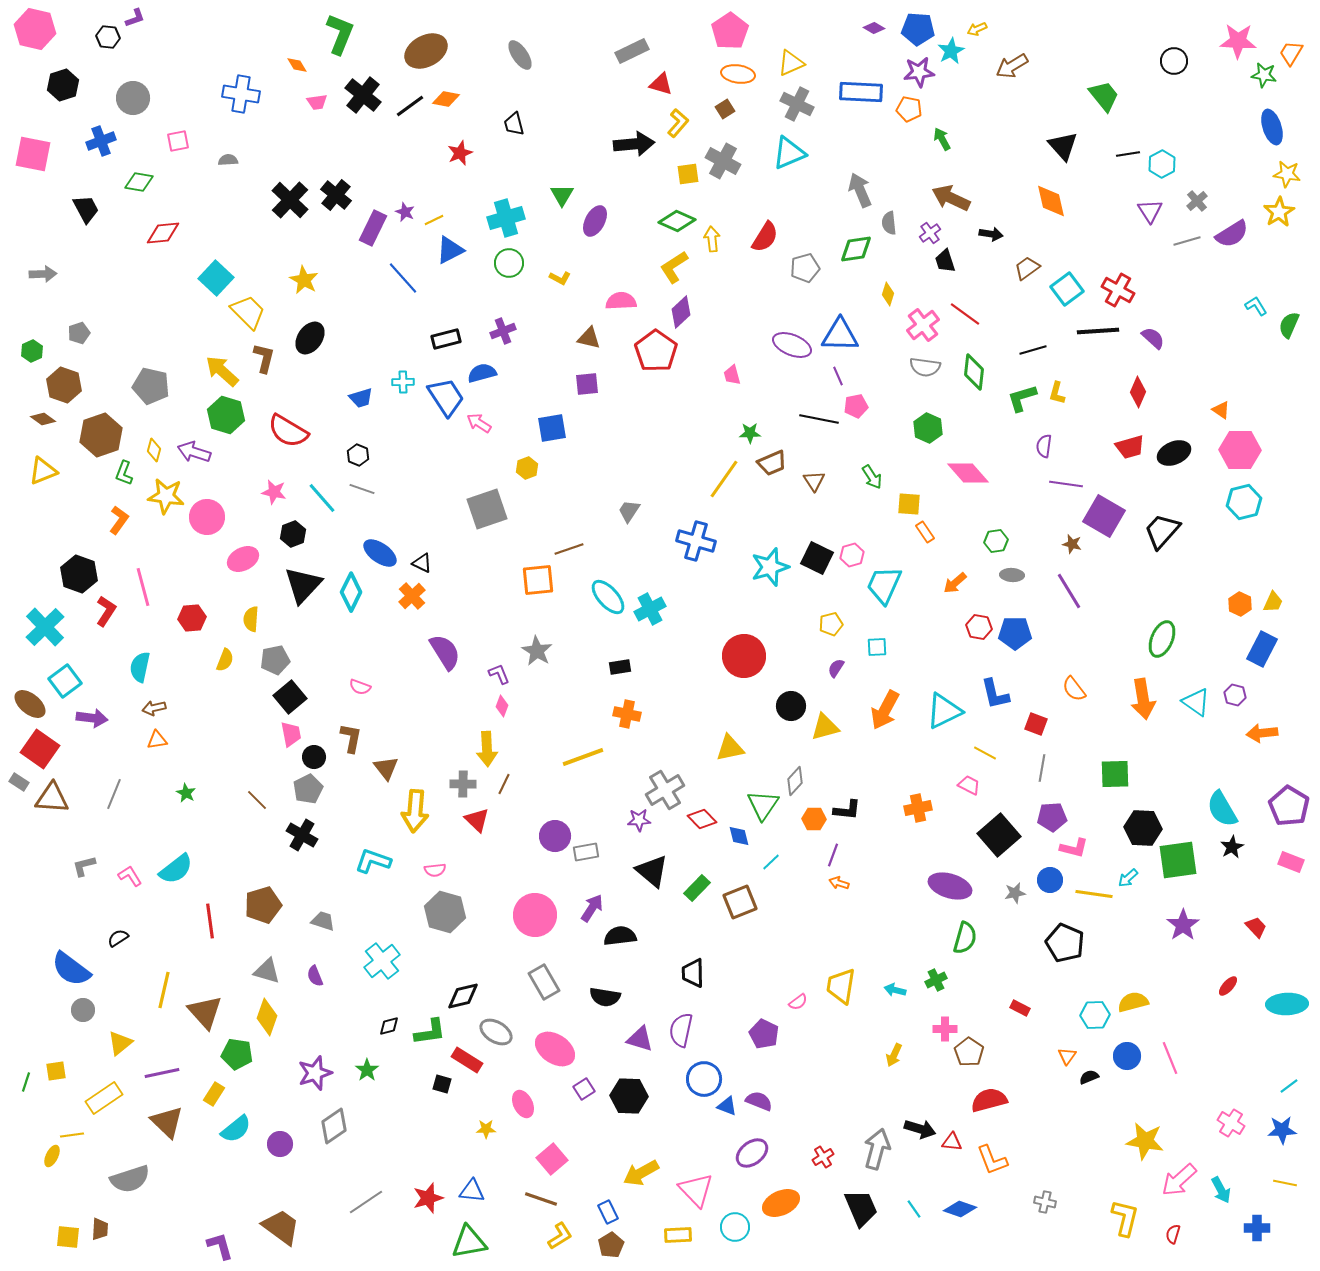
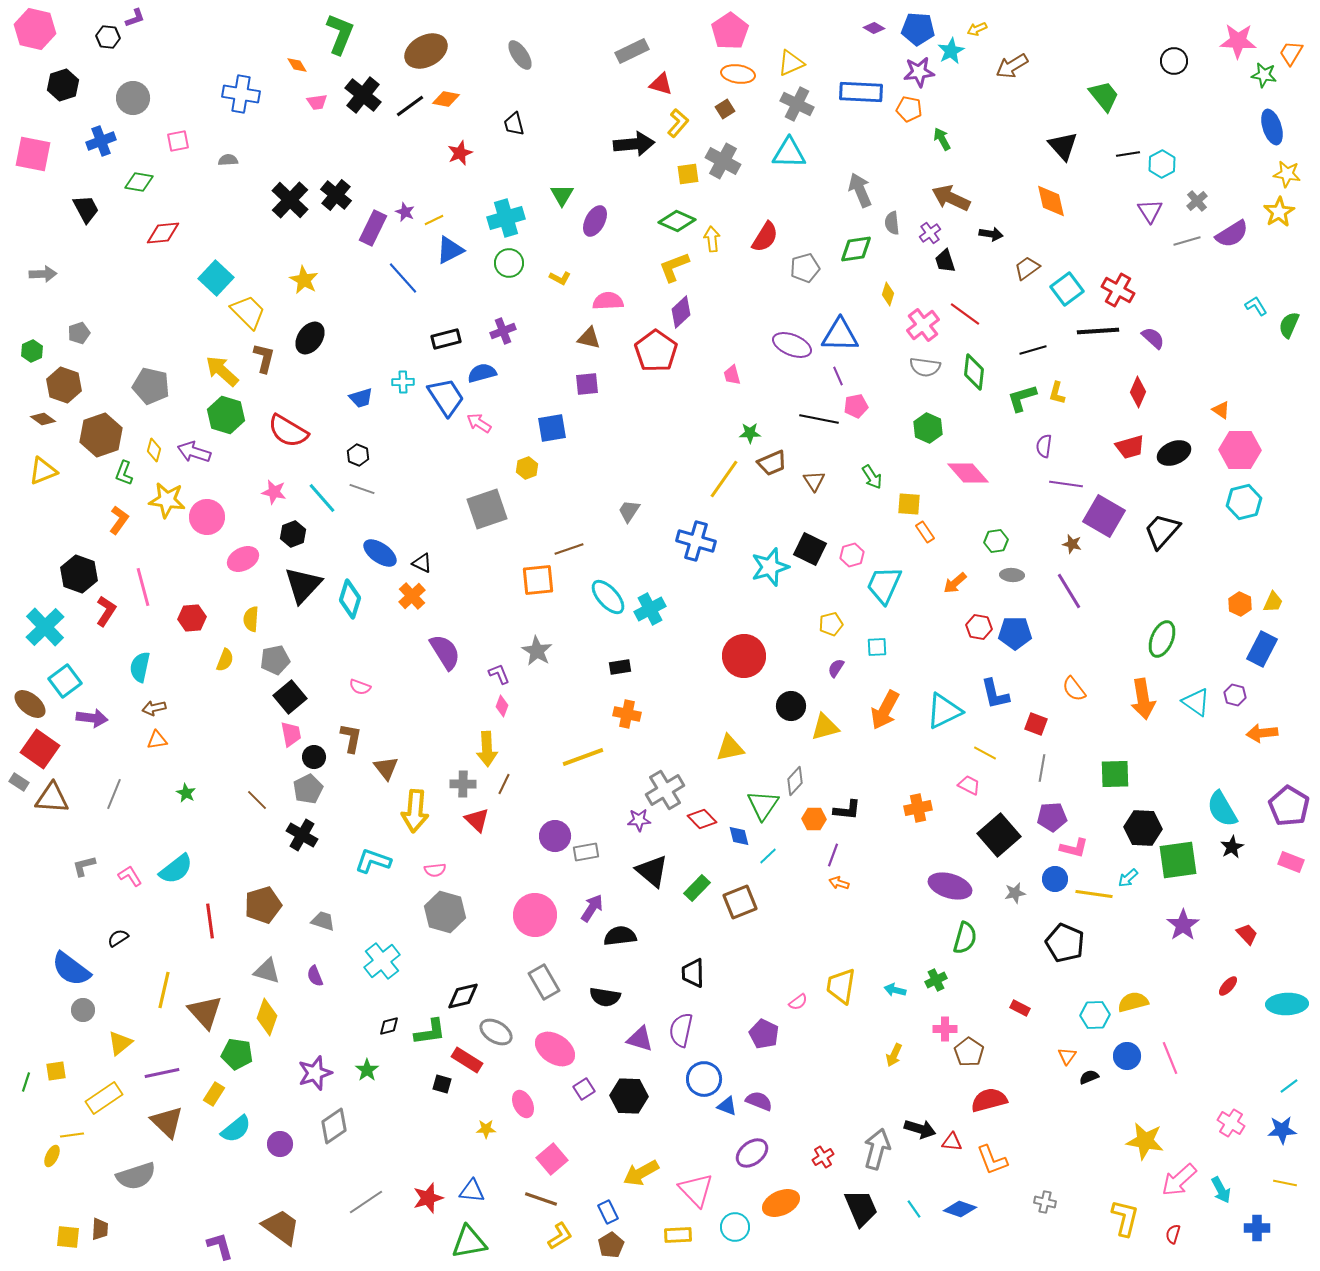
cyan triangle at (789, 153): rotated 24 degrees clockwise
gray semicircle at (889, 223): moved 3 px right
yellow L-shape at (674, 267): rotated 12 degrees clockwise
pink semicircle at (621, 301): moved 13 px left
yellow star at (166, 496): moved 1 px right, 4 px down
black square at (817, 558): moved 7 px left, 9 px up
cyan diamond at (351, 592): moved 1 px left, 7 px down; rotated 9 degrees counterclockwise
cyan line at (771, 862): moved 3 px left, 6 px up
blue circle at (1050, 880): moved 5 px right, 1 px up
red trapezoid at (1256, 927): moved 9 px left, 7 px down
gray semicircle at (130, 1179): moved 6 px right, 3 px up
